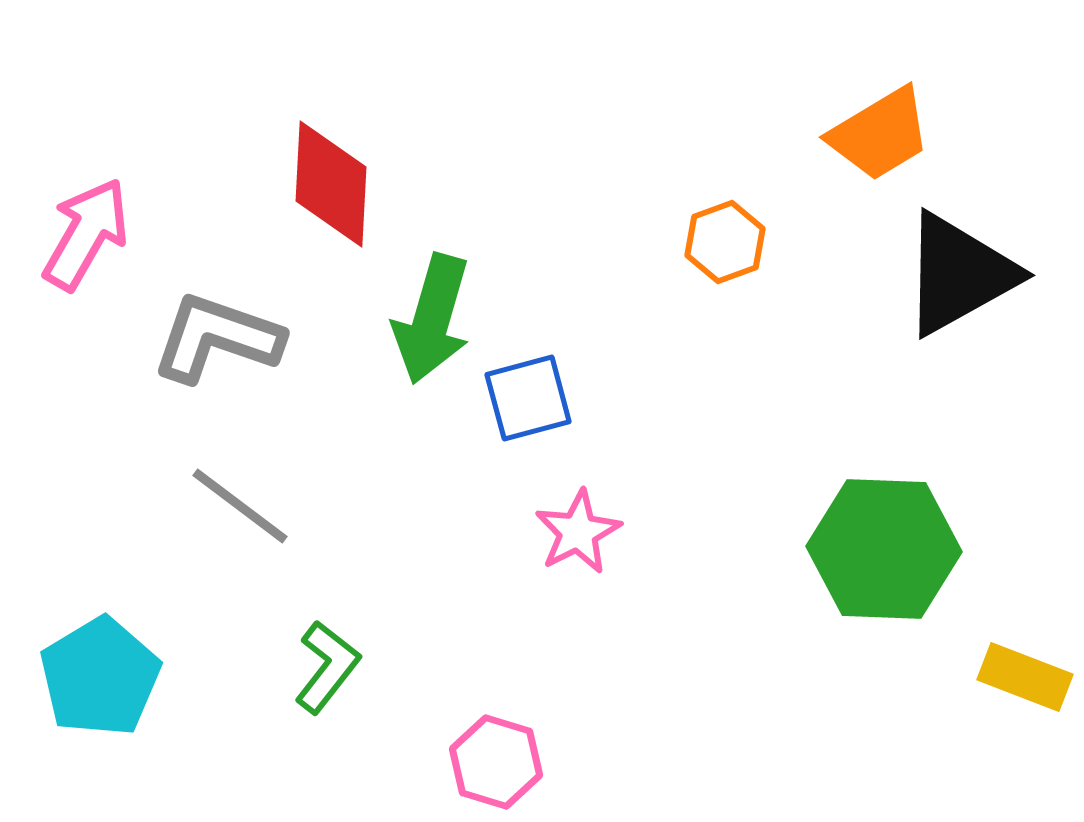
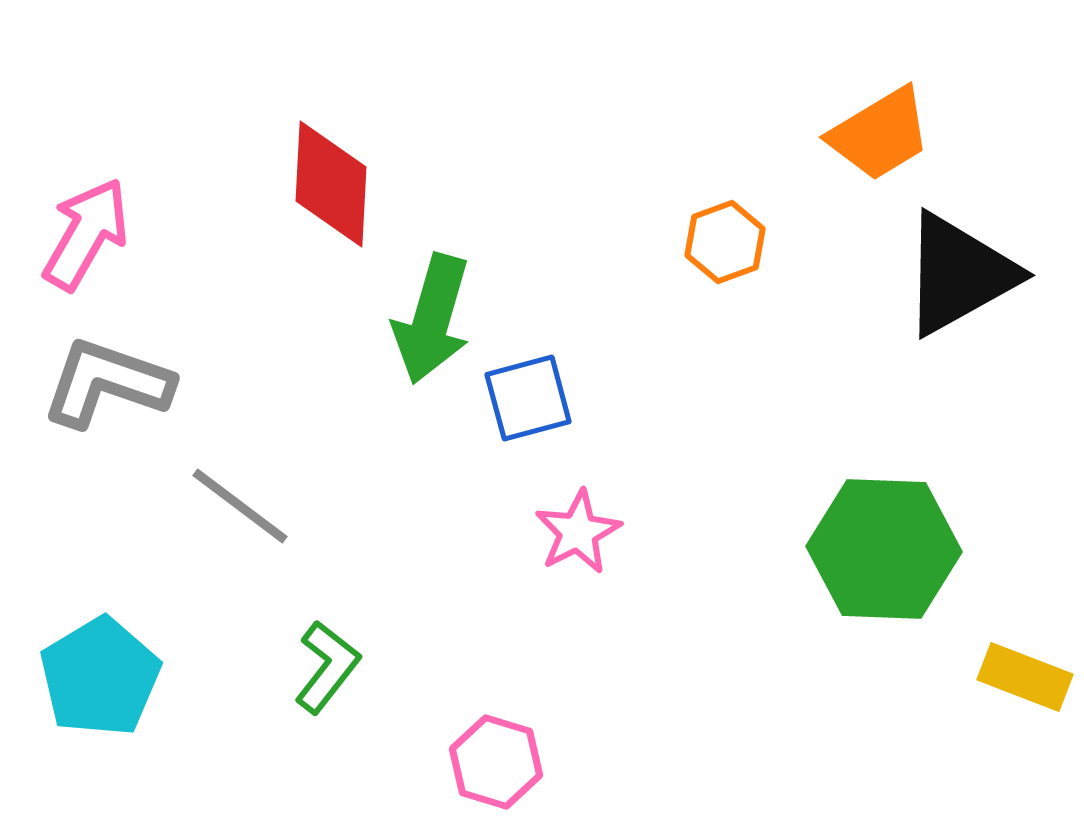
gray L-shape: moved 110 px left, 45 px down
